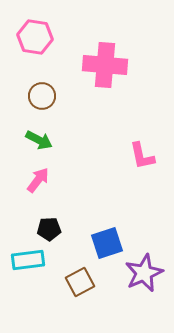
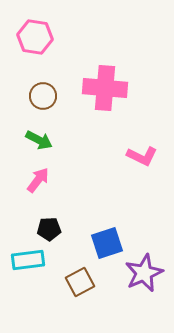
pink cross: moved 23 px down
brown circle: moved 1 px right
pink L-shape: rotated 52 degrees counterclockwise
